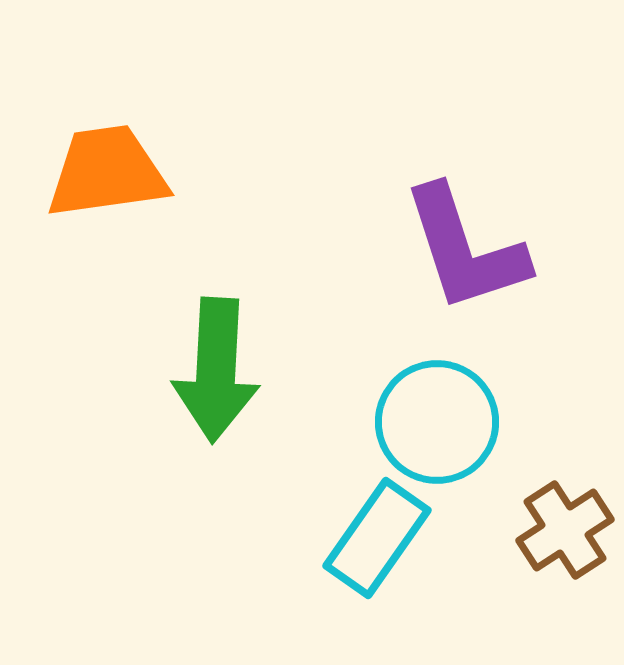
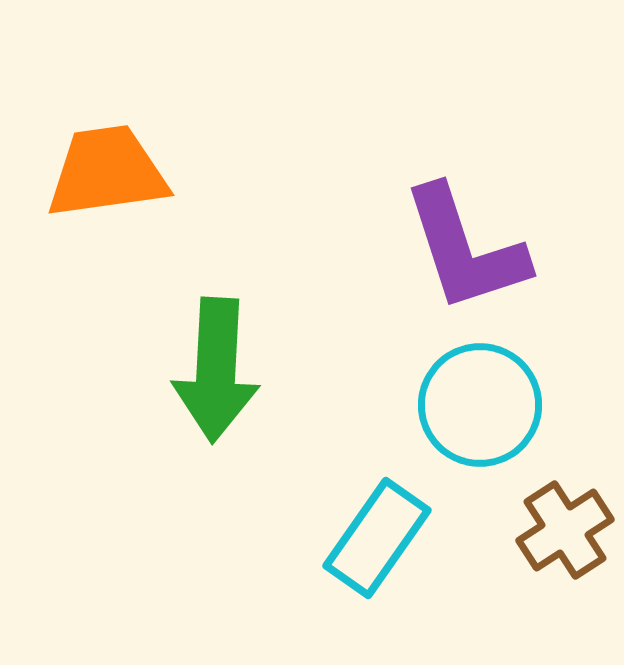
cyan circle: moved 43 px right, 17 px up
